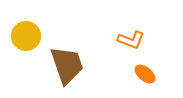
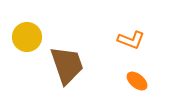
yellow circle: moved 1 px right, 1 px down
orange ellipse: moved 8 px left, 7 px down
